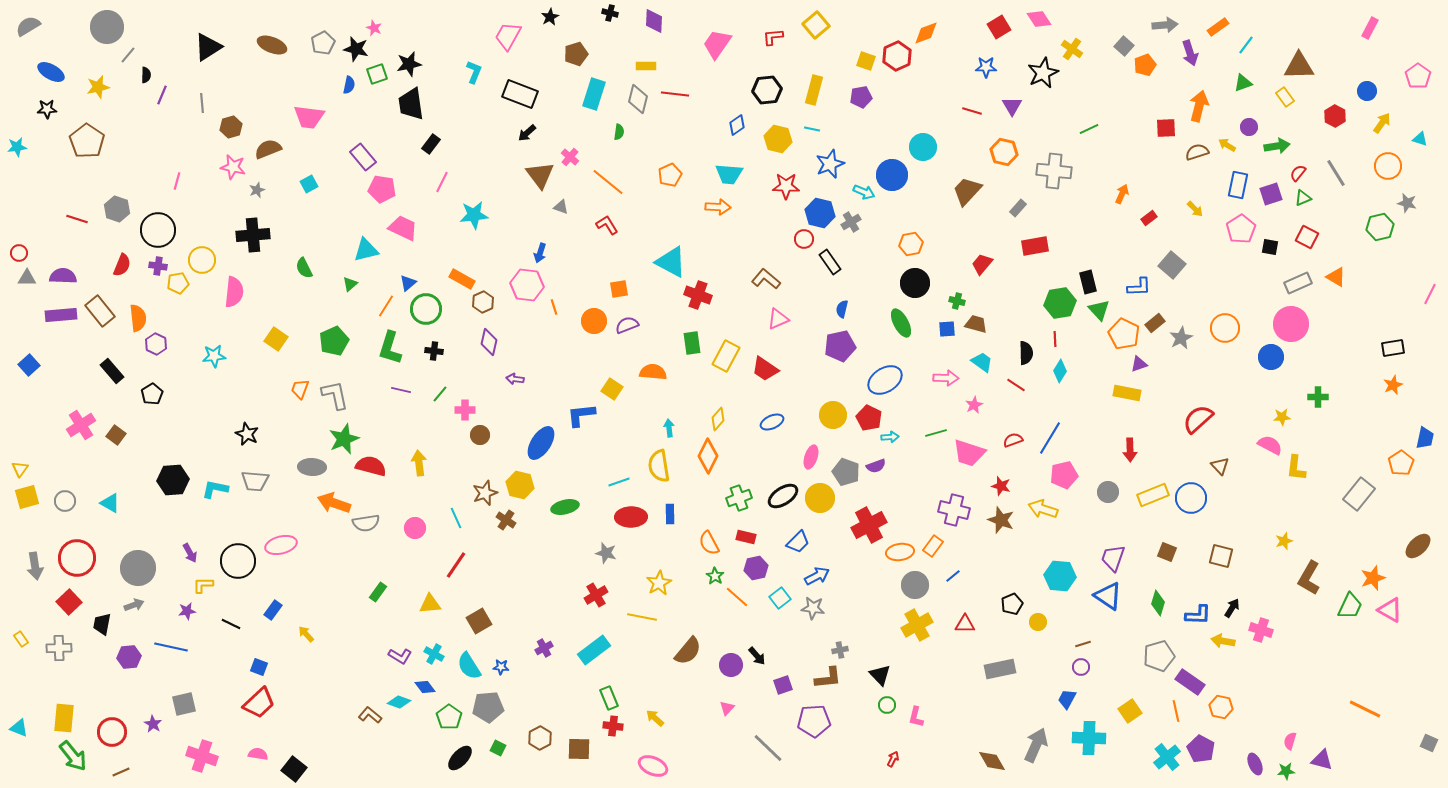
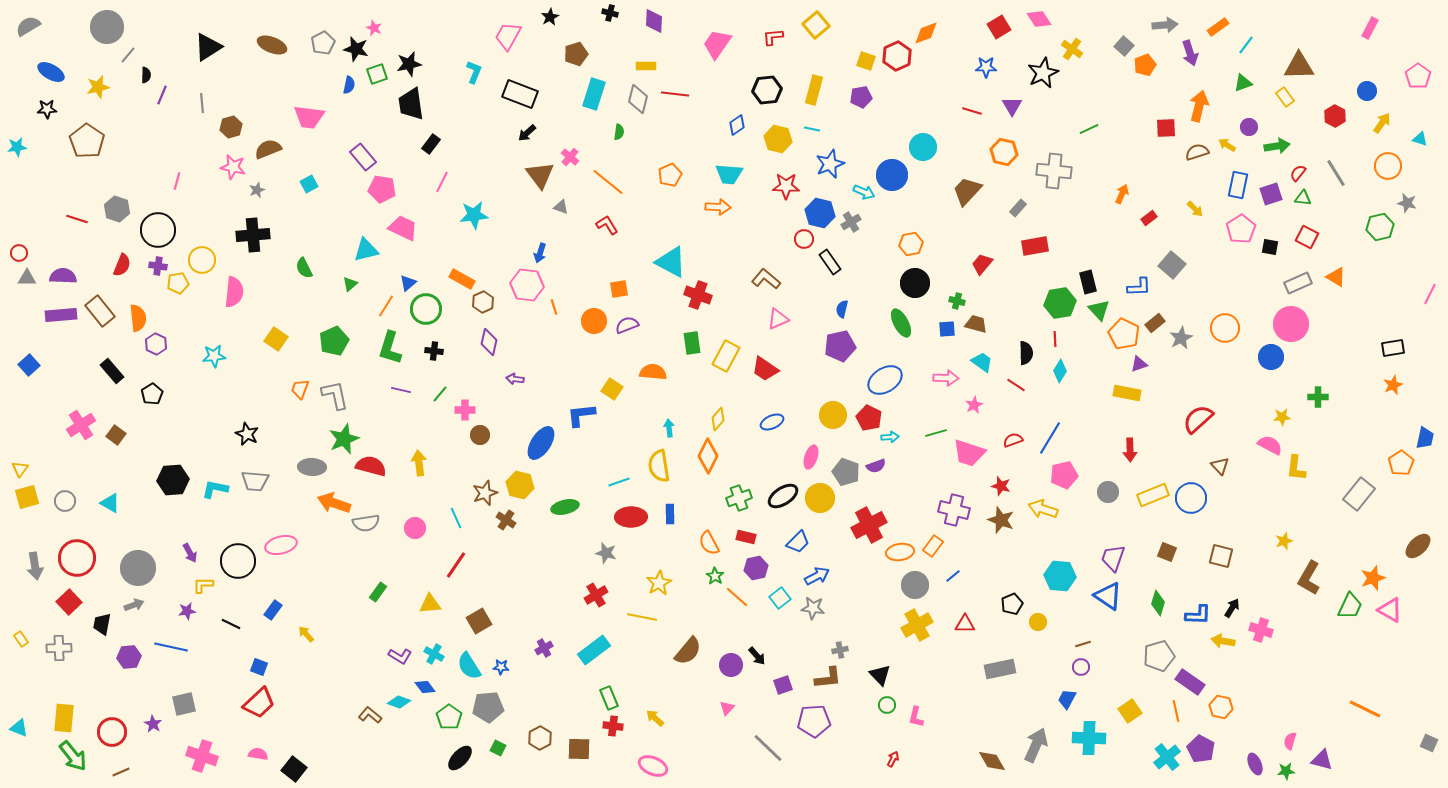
green triangle at (1303, 198): rotated 30 degrees clockwise
